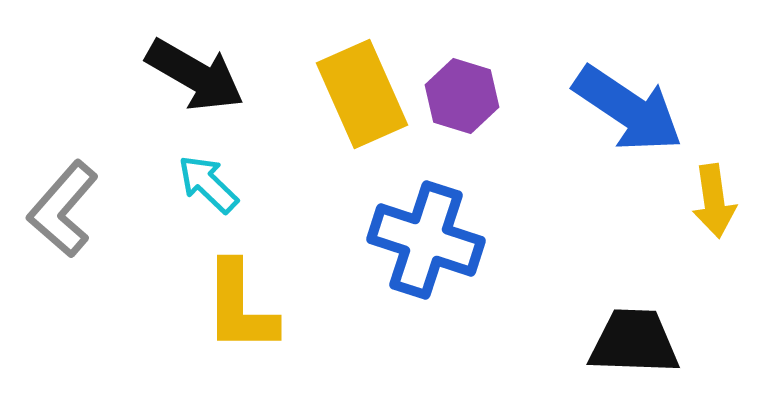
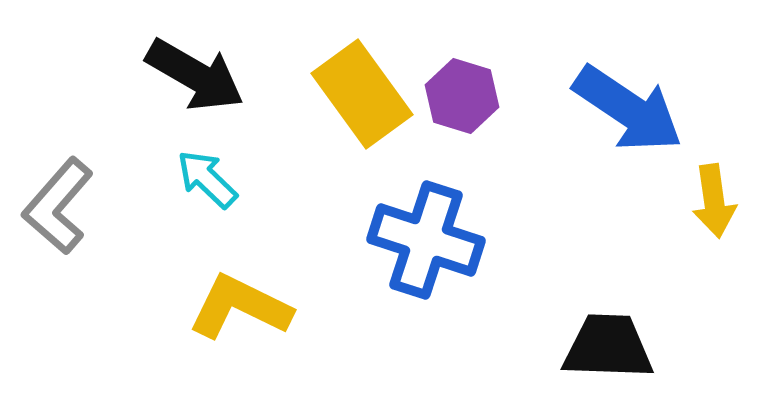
yellow rectangle: rotated 12 degrees counterclockwise
cyan arrow: moved 1 px left, 5 px up
gray L-shape: moved 5 px left, 3 px up
yellow L-shape: rotated 116 degrees clockwise
black trapezoid: moved 26 px left, 5 px down
